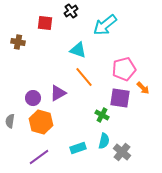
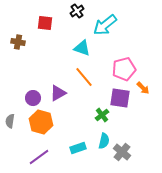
black cross: moved 6 px right
cyan triangle: moved 4 px right, 2 px up
green cross: rotated 24 degrees clockwise
